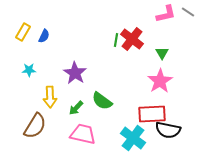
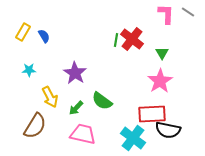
pink L-shape: rotated 75 degrees counterclockwise
blue semicircle: rotated 56 degrees counterclockwise
yellow arrow: rotated 25 degrees counterclockwise
